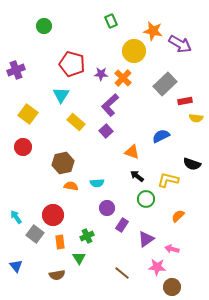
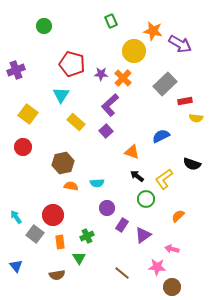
yellow L-shape at (168, 180): moved 4 px left, 1 px up; rotated 50 degrees counterclockwise
purple triangle at (146, 239): moved 3 px left, 4 px up
